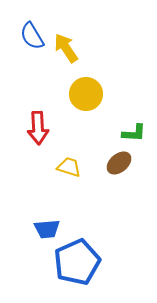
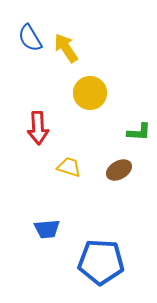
blue semicircle: moved 2 px left, 2 px down
yellow circle: moved 4 px right, 1 px up
green L-shape: moved 5 px right, 1 px up
brown ellipse: moved 7 px down; rotated 10 degrees clockwise
blue pentagon: moved 24 px right; rotated 27 degrees clockwise
